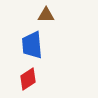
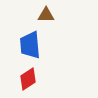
blue trapezoid: moved 2 px left
